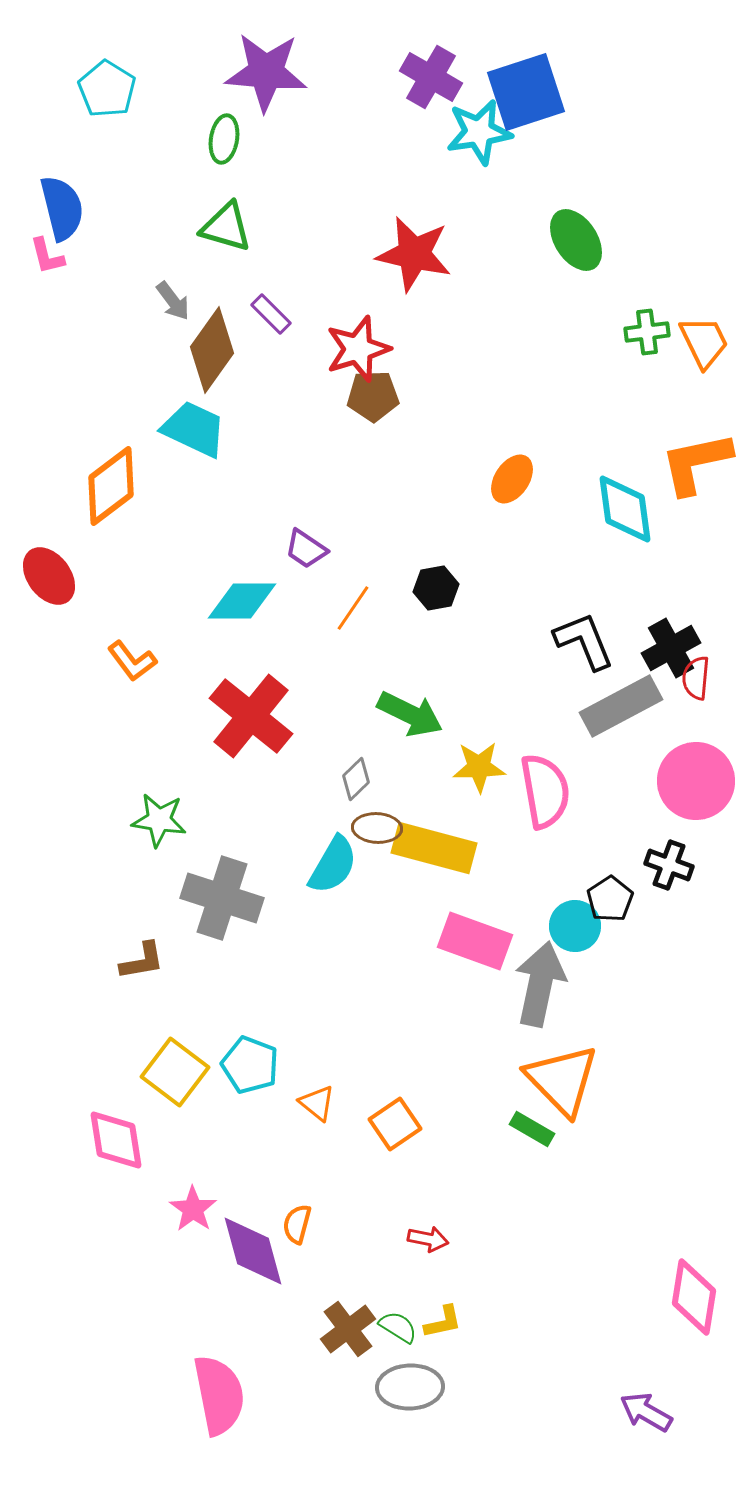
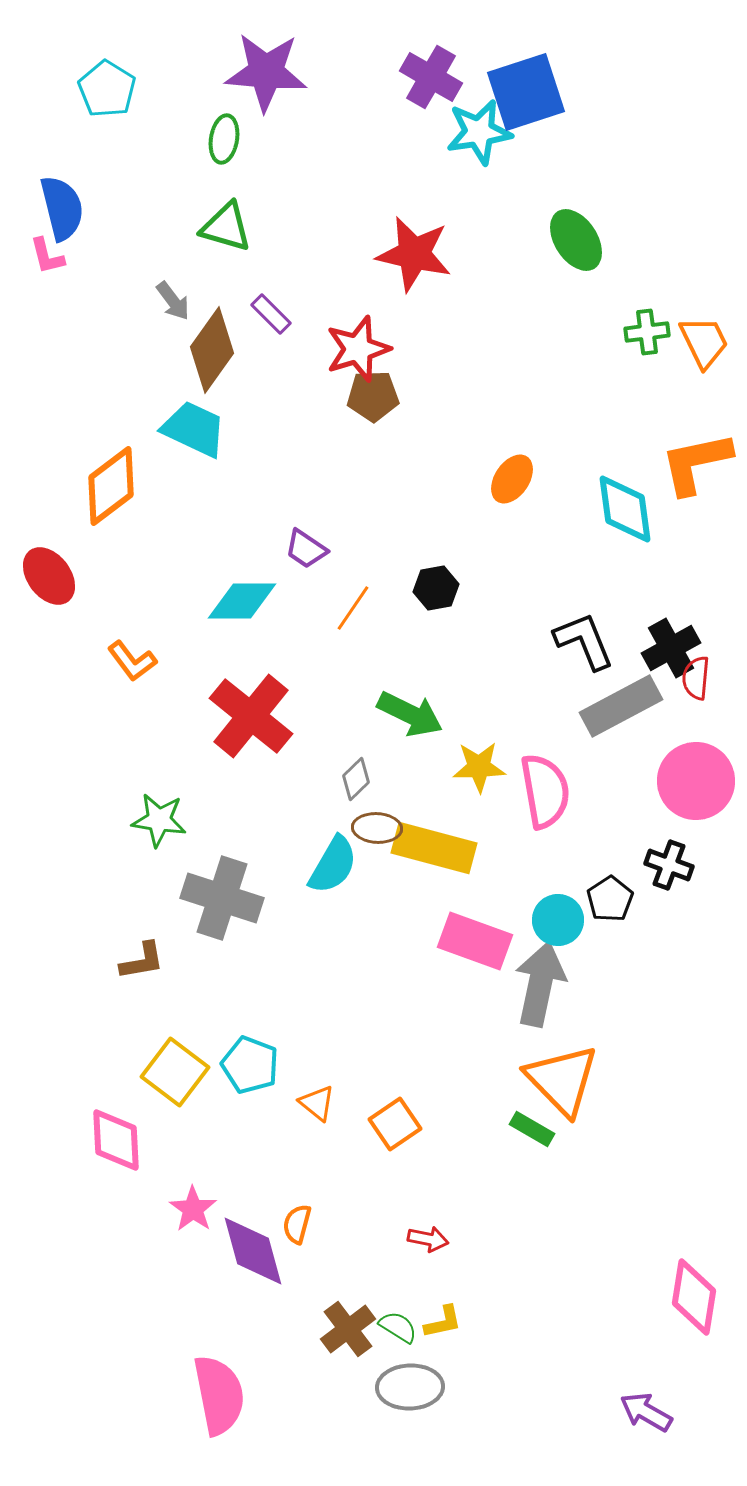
cyan circle at (575, 926): moved 17 px left, 6 px up
pink diamond at (116, 1140): rotated 6 degrees clockwise
